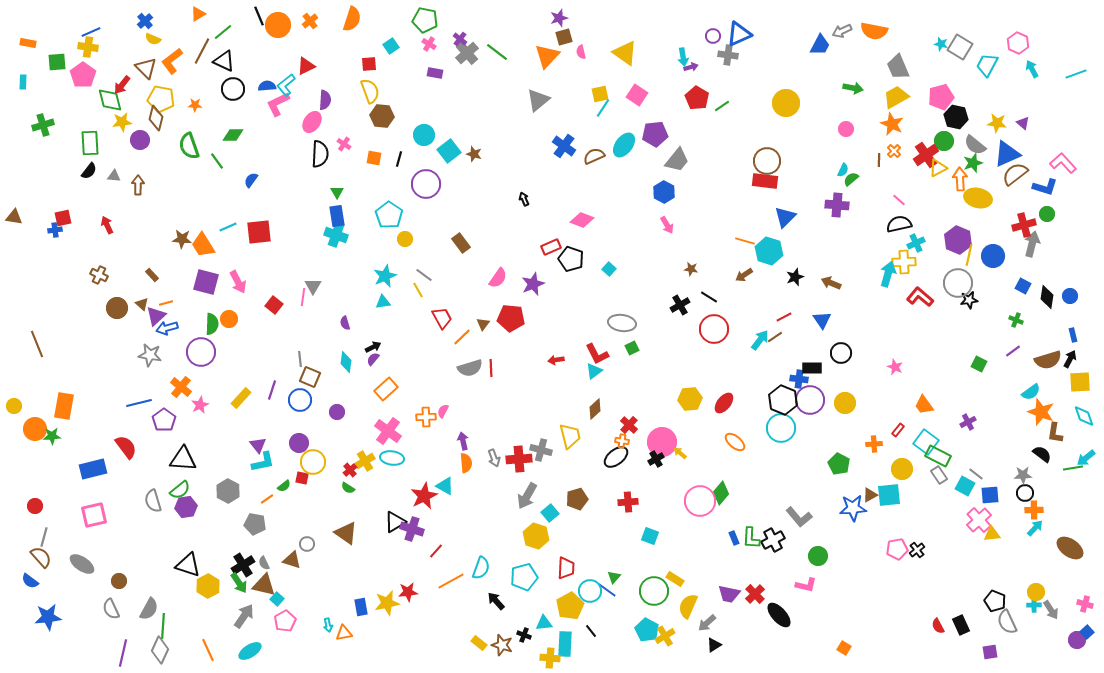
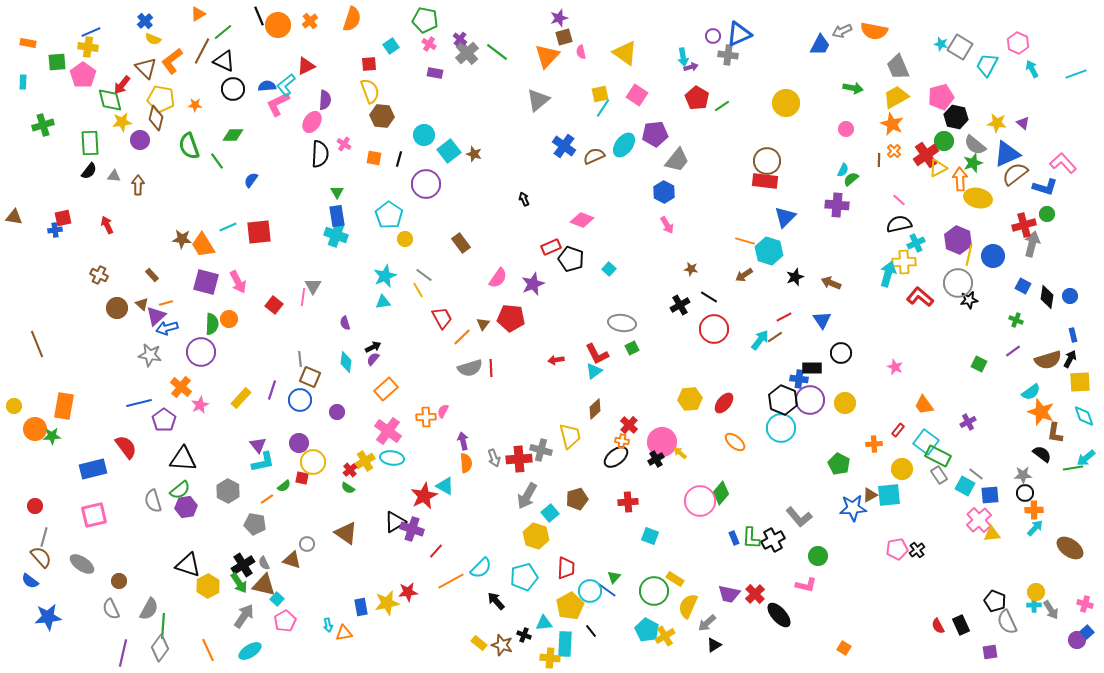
cyan semicircle at (481, 568): rotated 25 degrees clockwise
gray diamond at (160, 650): moved 2 px up; rotated 12 degrees clockwise
